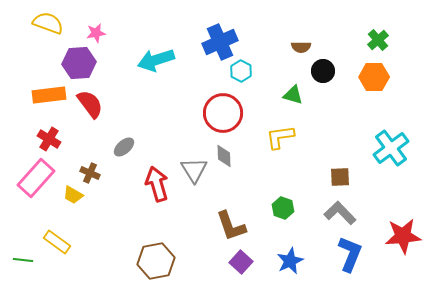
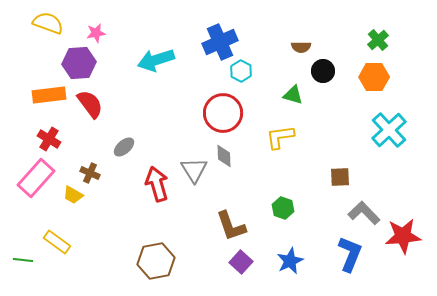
cyan cross: moved 2 px left, 18 px up; rotated 6 degrees counterclockwise
gray L-shape: moved 24 px right
